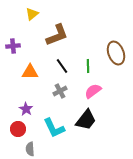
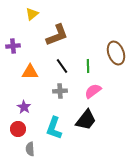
gray cross: rotated 24 degrees clockwise
purple star: moved 2 px left, 2 px up
cyan L-shape: rotated 45 degrees clockwise
